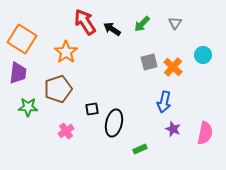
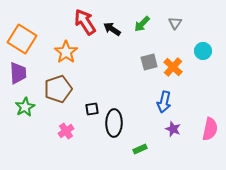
cyan circle: moved 4 px up
purple trapezoid: rotated 10 degrees counterclockwise
green star: moved 3 px left; rotated 30 degrees counterclockwise
black ellipse: rotated 12 degrees counterclockwise
pink semicircle: moved 5 px right, 4 px up
